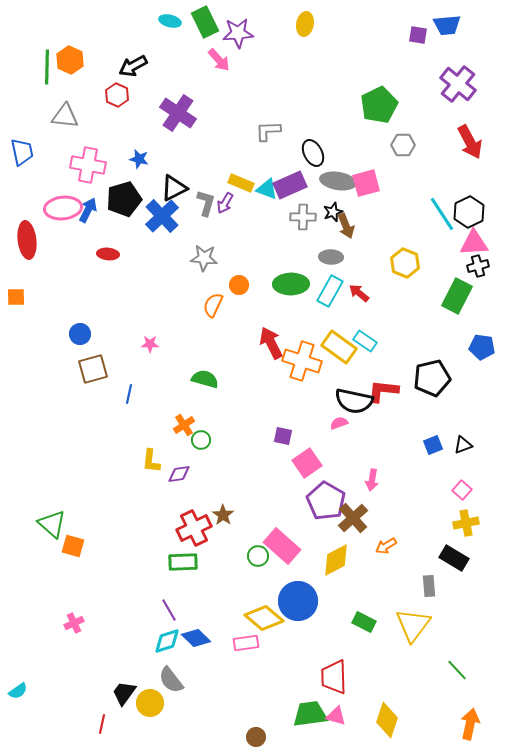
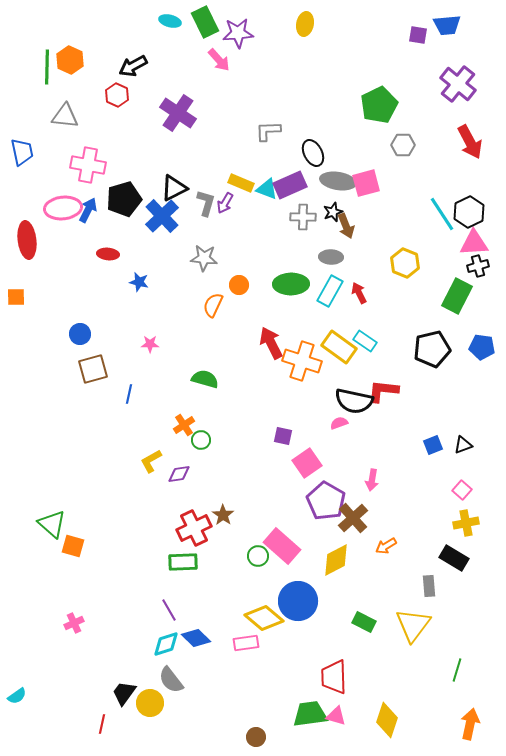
blue star at (139, 159): moved 123 px down
red arrow at (359, 293): rotated 25 degrees clockwise
black pentagon at (432, 378): moved 29 px up
yellow L-shape at (151, 461): rotated 55 degrees clockwise
cyan diamond at (167, 641): moved 1 px left, 3 px down
green line at (457, 670): rotated 60 degrees clockwise
cyan semicircle at (18, 691): moved 1 px left, 5 px down
